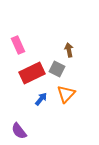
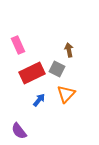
blue arrow: moved 2 px left, 1 px down
